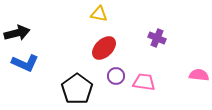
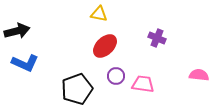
black arrow: moved 2 px up
red ellipse: moved 1 px right, 2 px up
pink trapezoid: moved 1 px left, 2 px down
black pentagon: rotated 16 degrees clockwise
